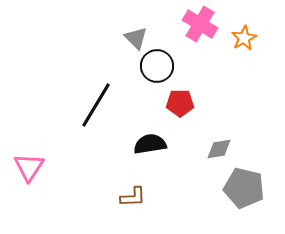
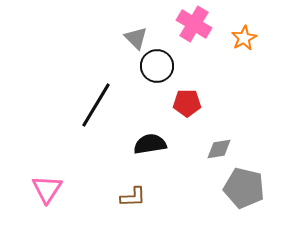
pink cross: moved 6 px left
red pentagon: moved 7 px right
pink triangle: moved 18 px right, 22 px down
